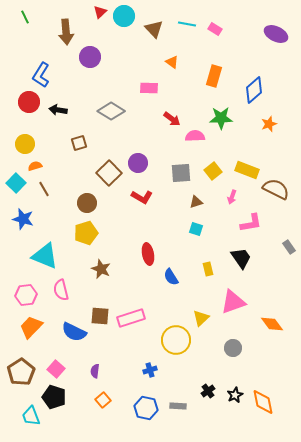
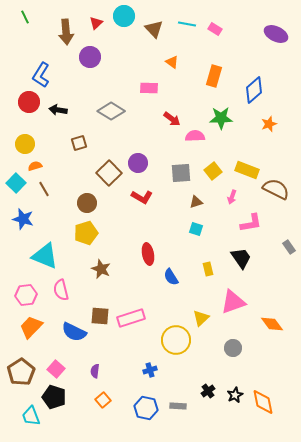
red triangle at (100, 12): moved 4 px left, 11 px down
